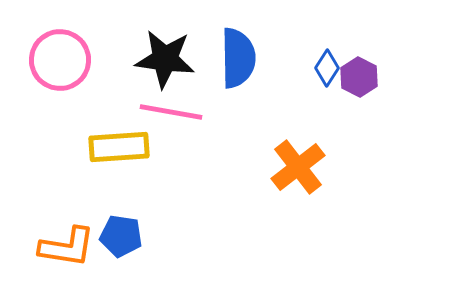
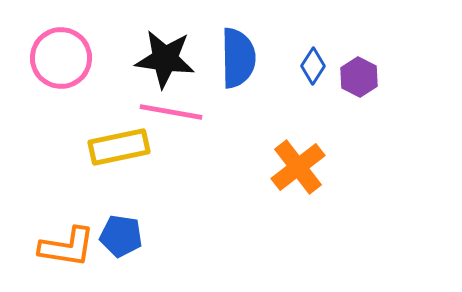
pink circle: moved 1 px right, 2 px up
blue diamond: moved 14 px left, 2 px up
yellow rectangle: rotated 8 degrees counterclockwise
